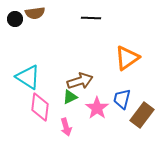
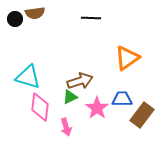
cyan triangle: rotated 16 degrees counterclockwise
blue trapezoid: rotated 75 degrees clockwise
